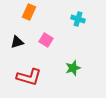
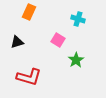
pink square: moved 12 px right
green star: moved 3 px right, 8 px up; rotated 14 degrees counterclockwise
